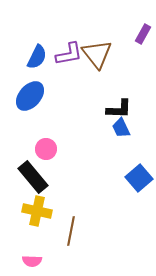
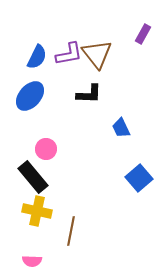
black L-shape: moved 30 px left, 15 px up
